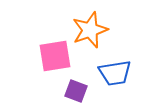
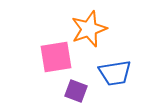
orange star: moved 1 px left, 1 px up
pink square: moved 1 px right, 1 px down
